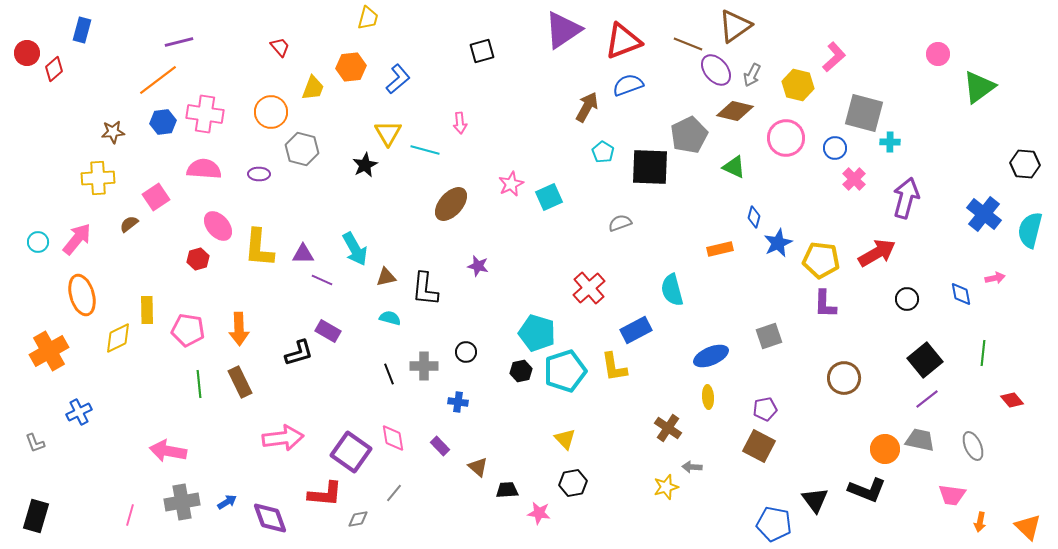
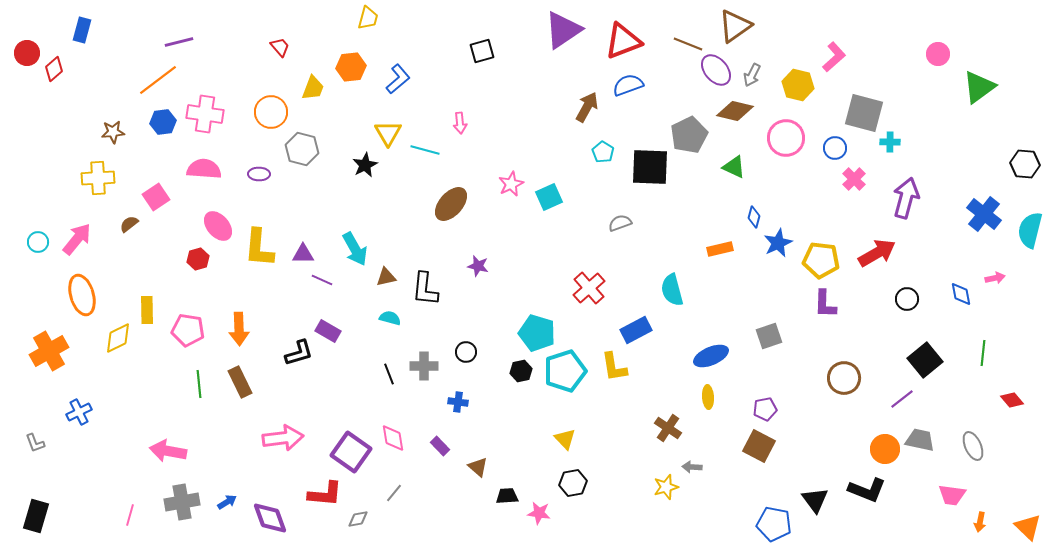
purple line at (927, 399): moved 25 px left
black trapezoid at (507, 490): moved 6 px down
